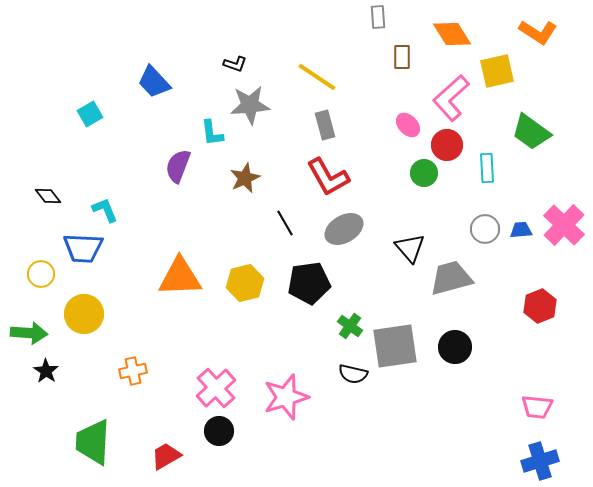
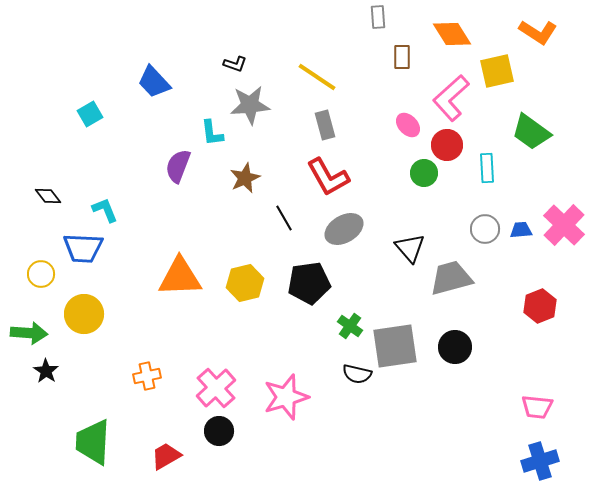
black line at (285, 223): moved 1 px left, 5 px up
orange cross at (133, 371): moved 14 px right, 5 px down
black semicircle at (353, 374): moved 4 px right
